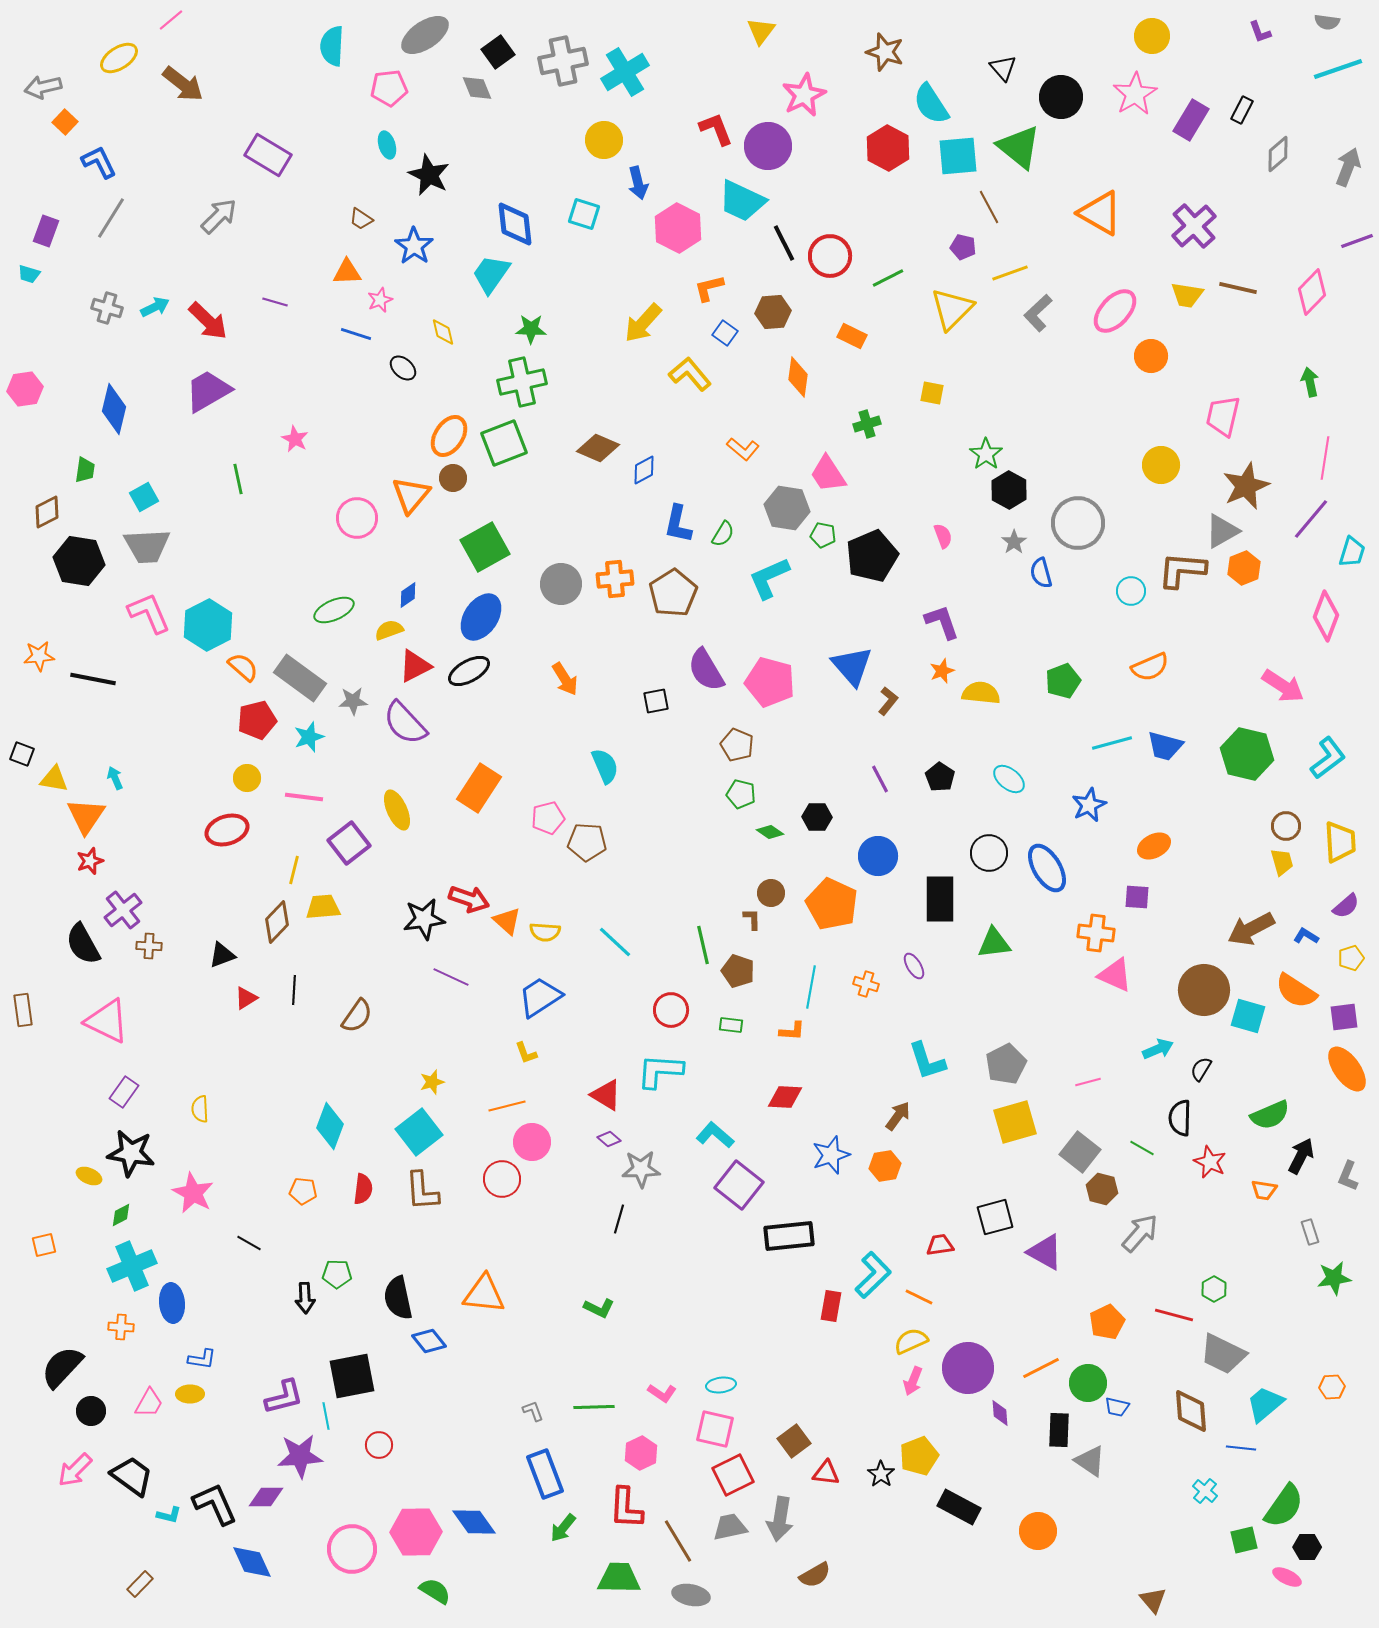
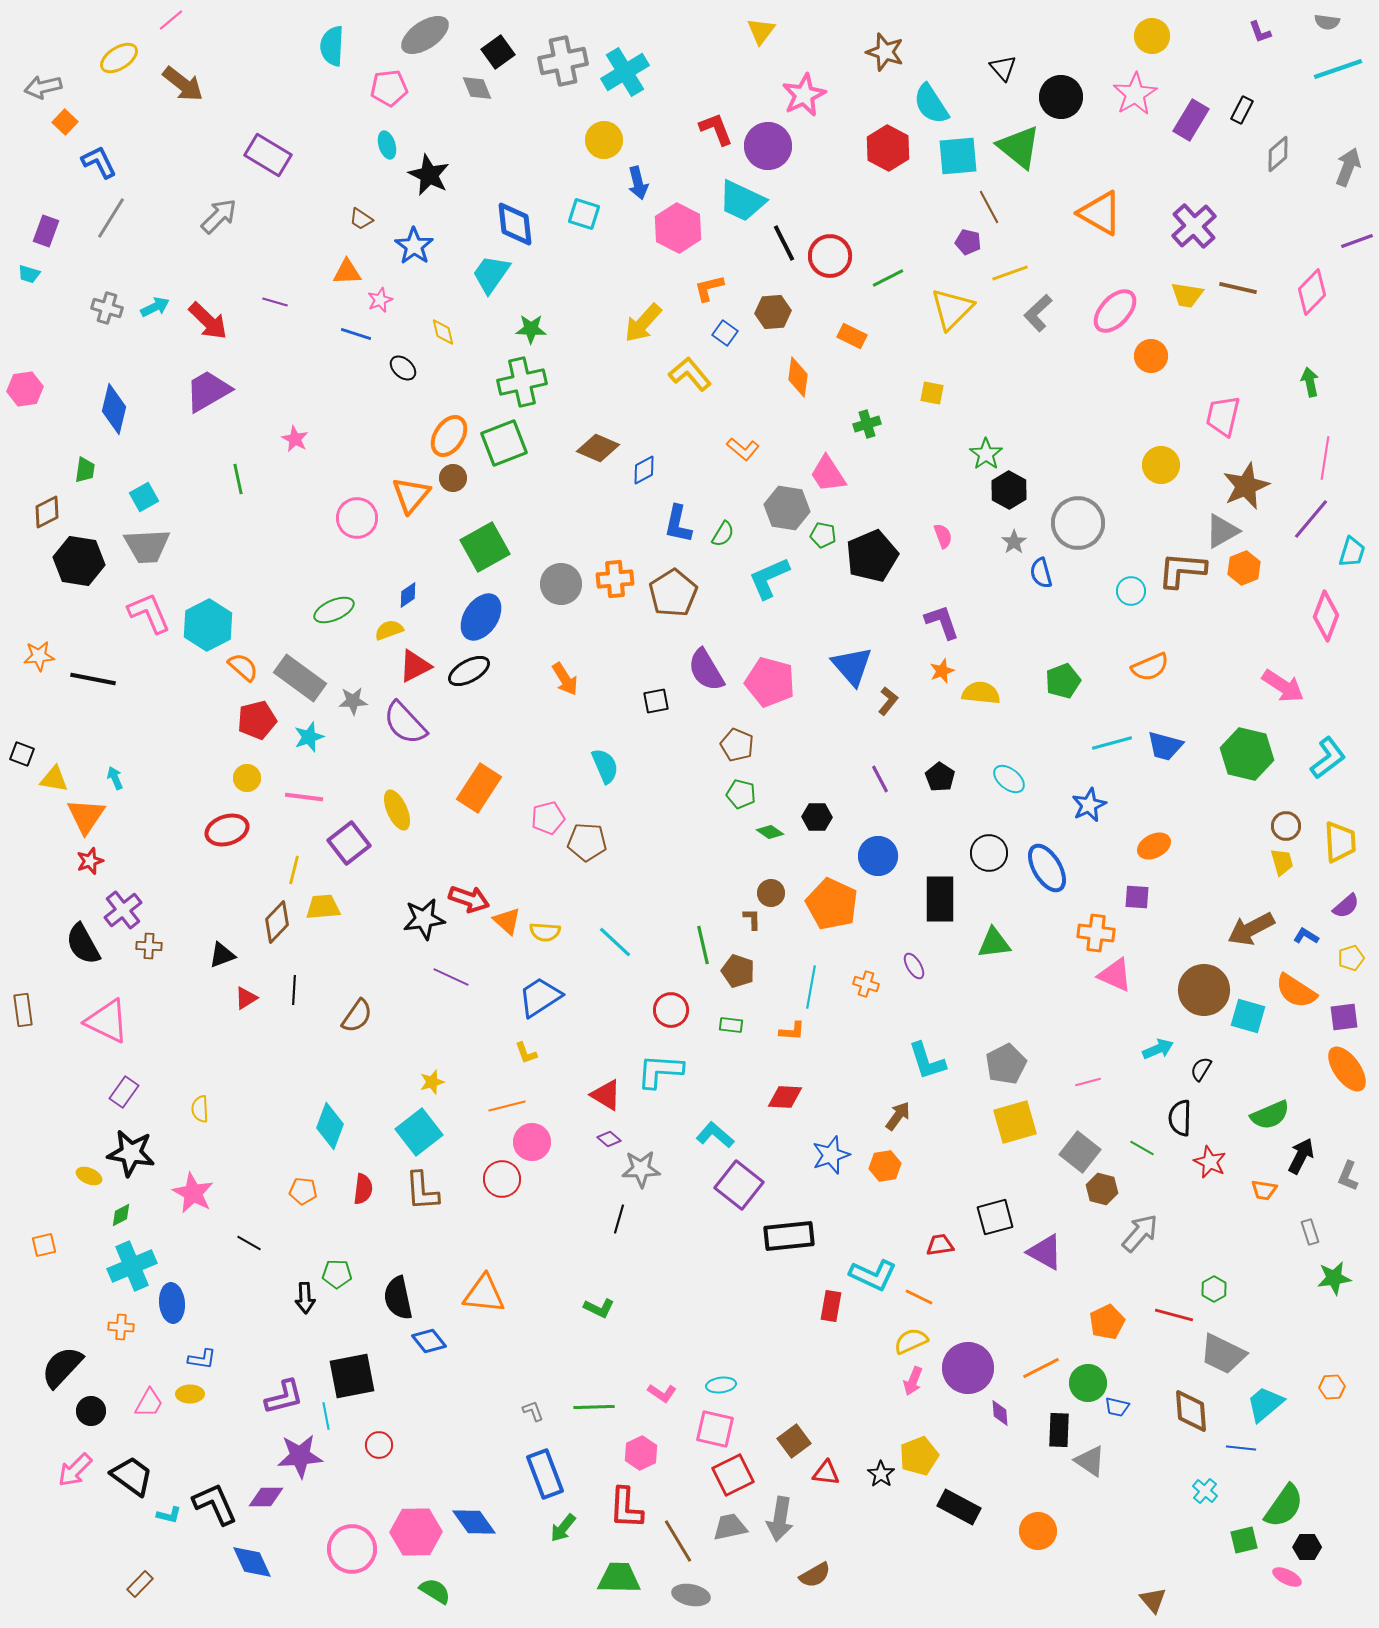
purple pentagon at (963, 247): moved 5 px right, 5 px up
cyan L-shape at (873, 1275): rotated 69 degrees clockwise
